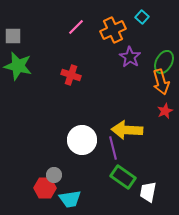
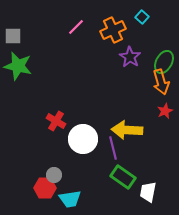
red cross: moved 15 px left, 46 px down; rotated 12 degrees clockwise
white circle: moved 1 px right, 1 px up
